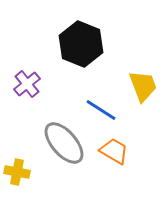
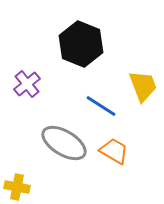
blue line: moved 4 px up
gray ellipse: rotated 18 degrees counterclockwise
yellow cross: moved 15 px down
